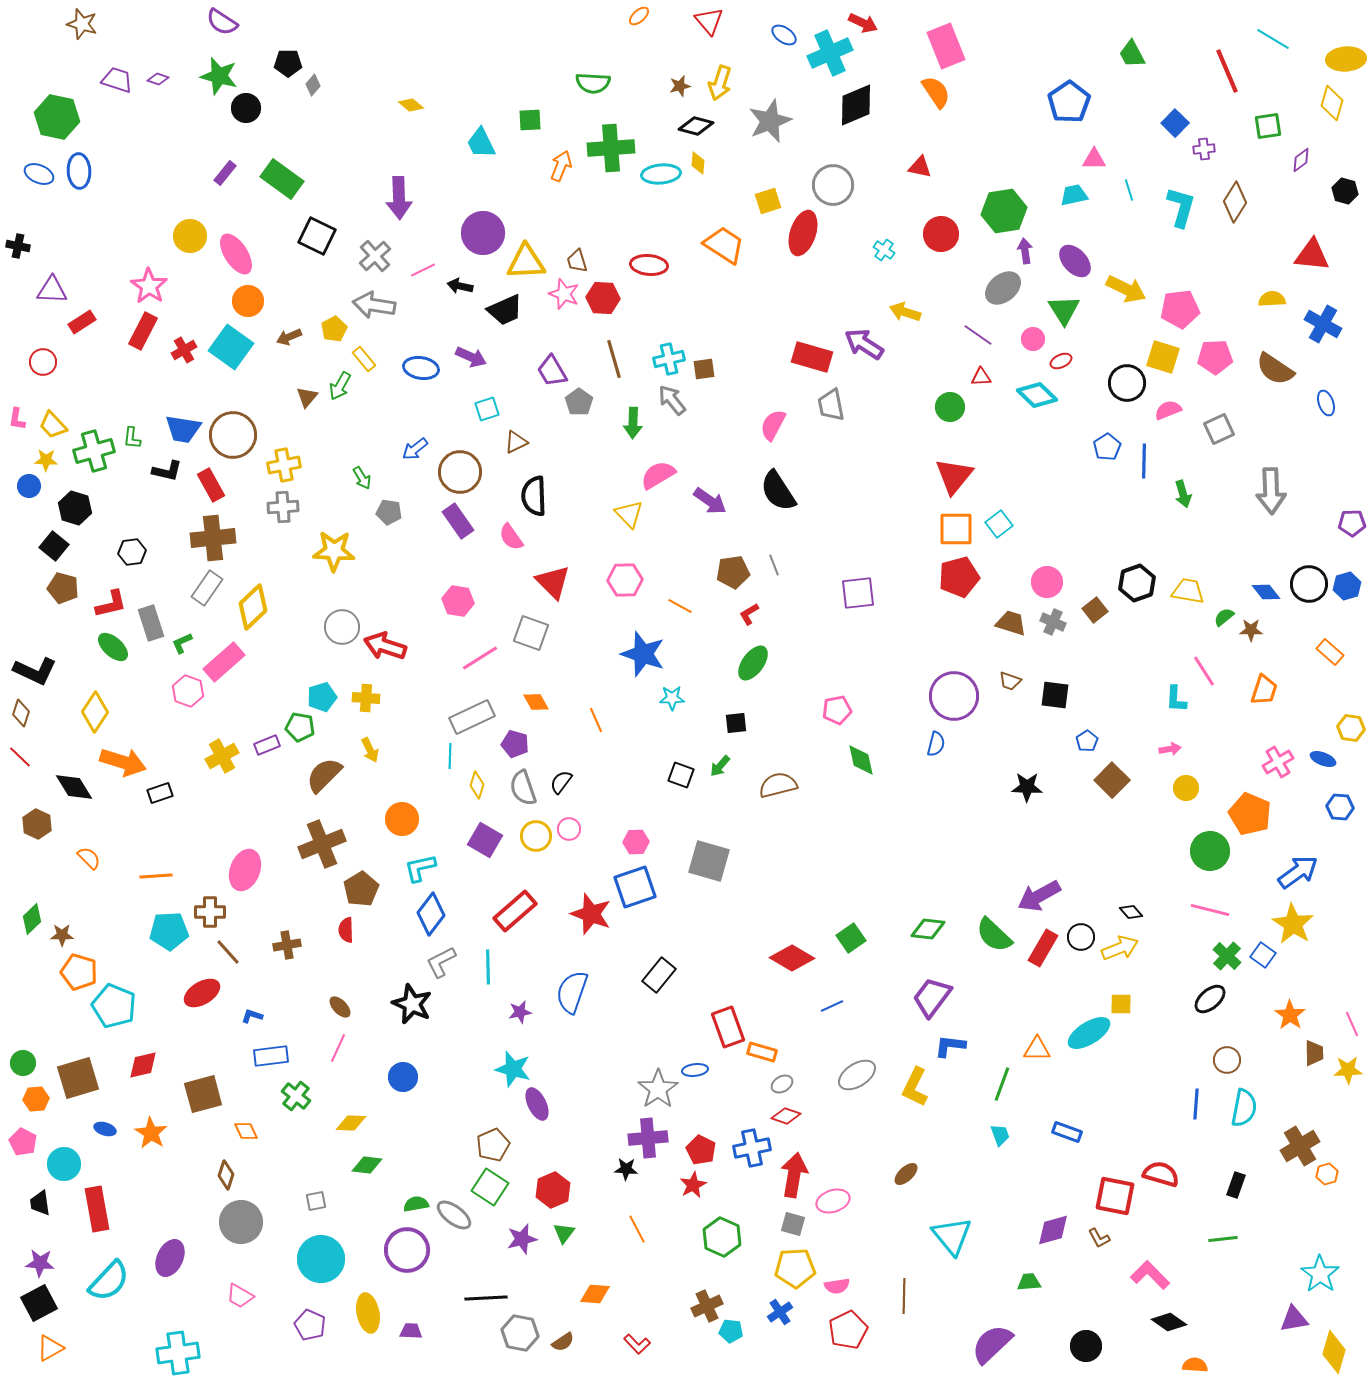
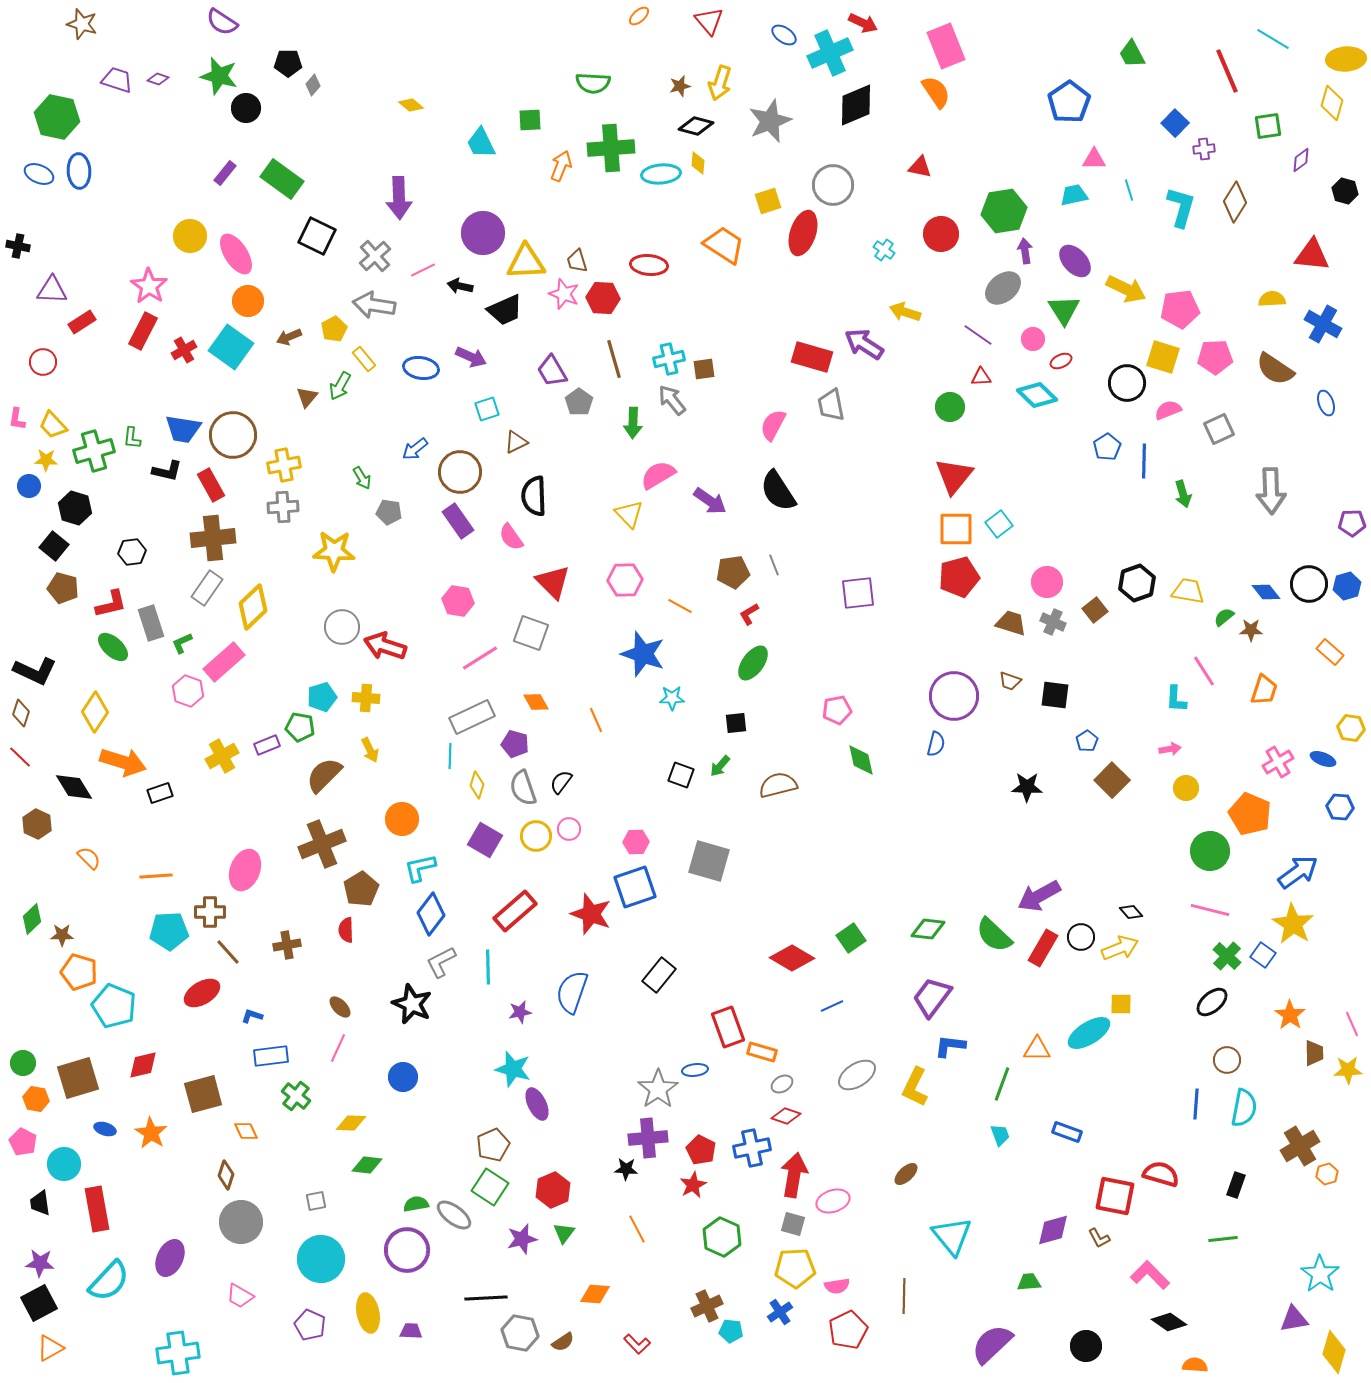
black ellipse at (1210, 999): moved 2 px right, 3 px down
orange hexagon at (36, 1099): rotated 15 degrees clockwise
